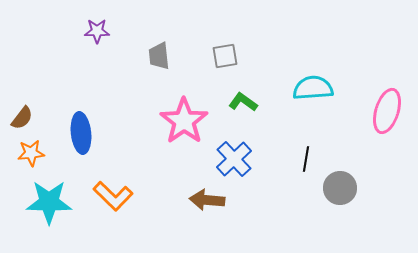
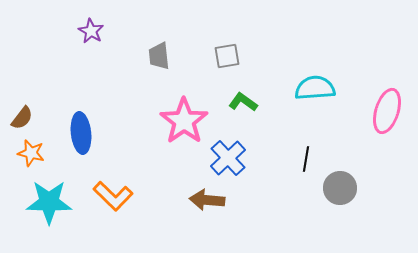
purple star: moved 6 px left; rotated 30 degrees clockwise
gray square: moved 2 px right
cyan semicircle: moved 2 px right
orange star: rotated 20 degrees clockwise
blue cross: moved 6 px left, 1 px up
